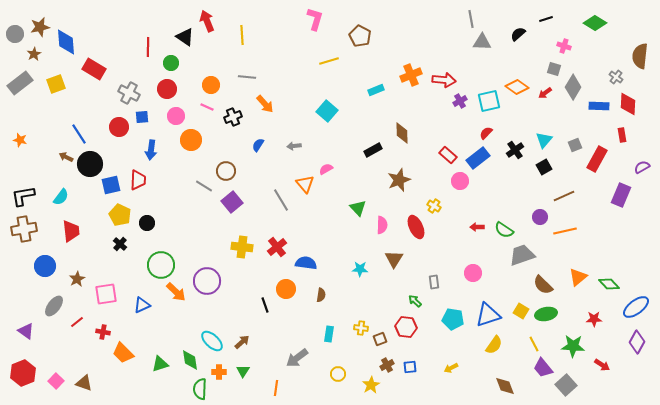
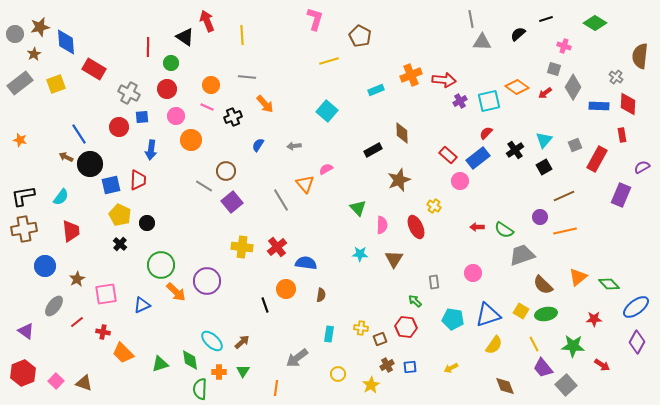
cyan star at (360, 269): moved 15 px up
